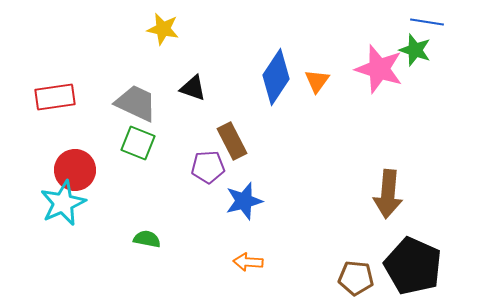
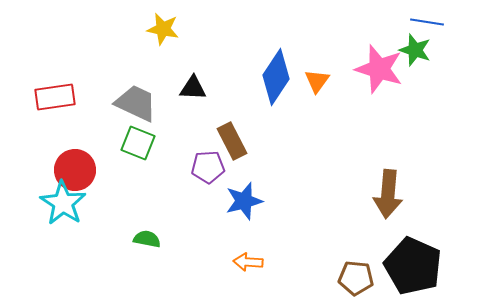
black triangle: rotated 16 degrees counterclockwise
cyan star: rotated 15 degrees counterclockwise
